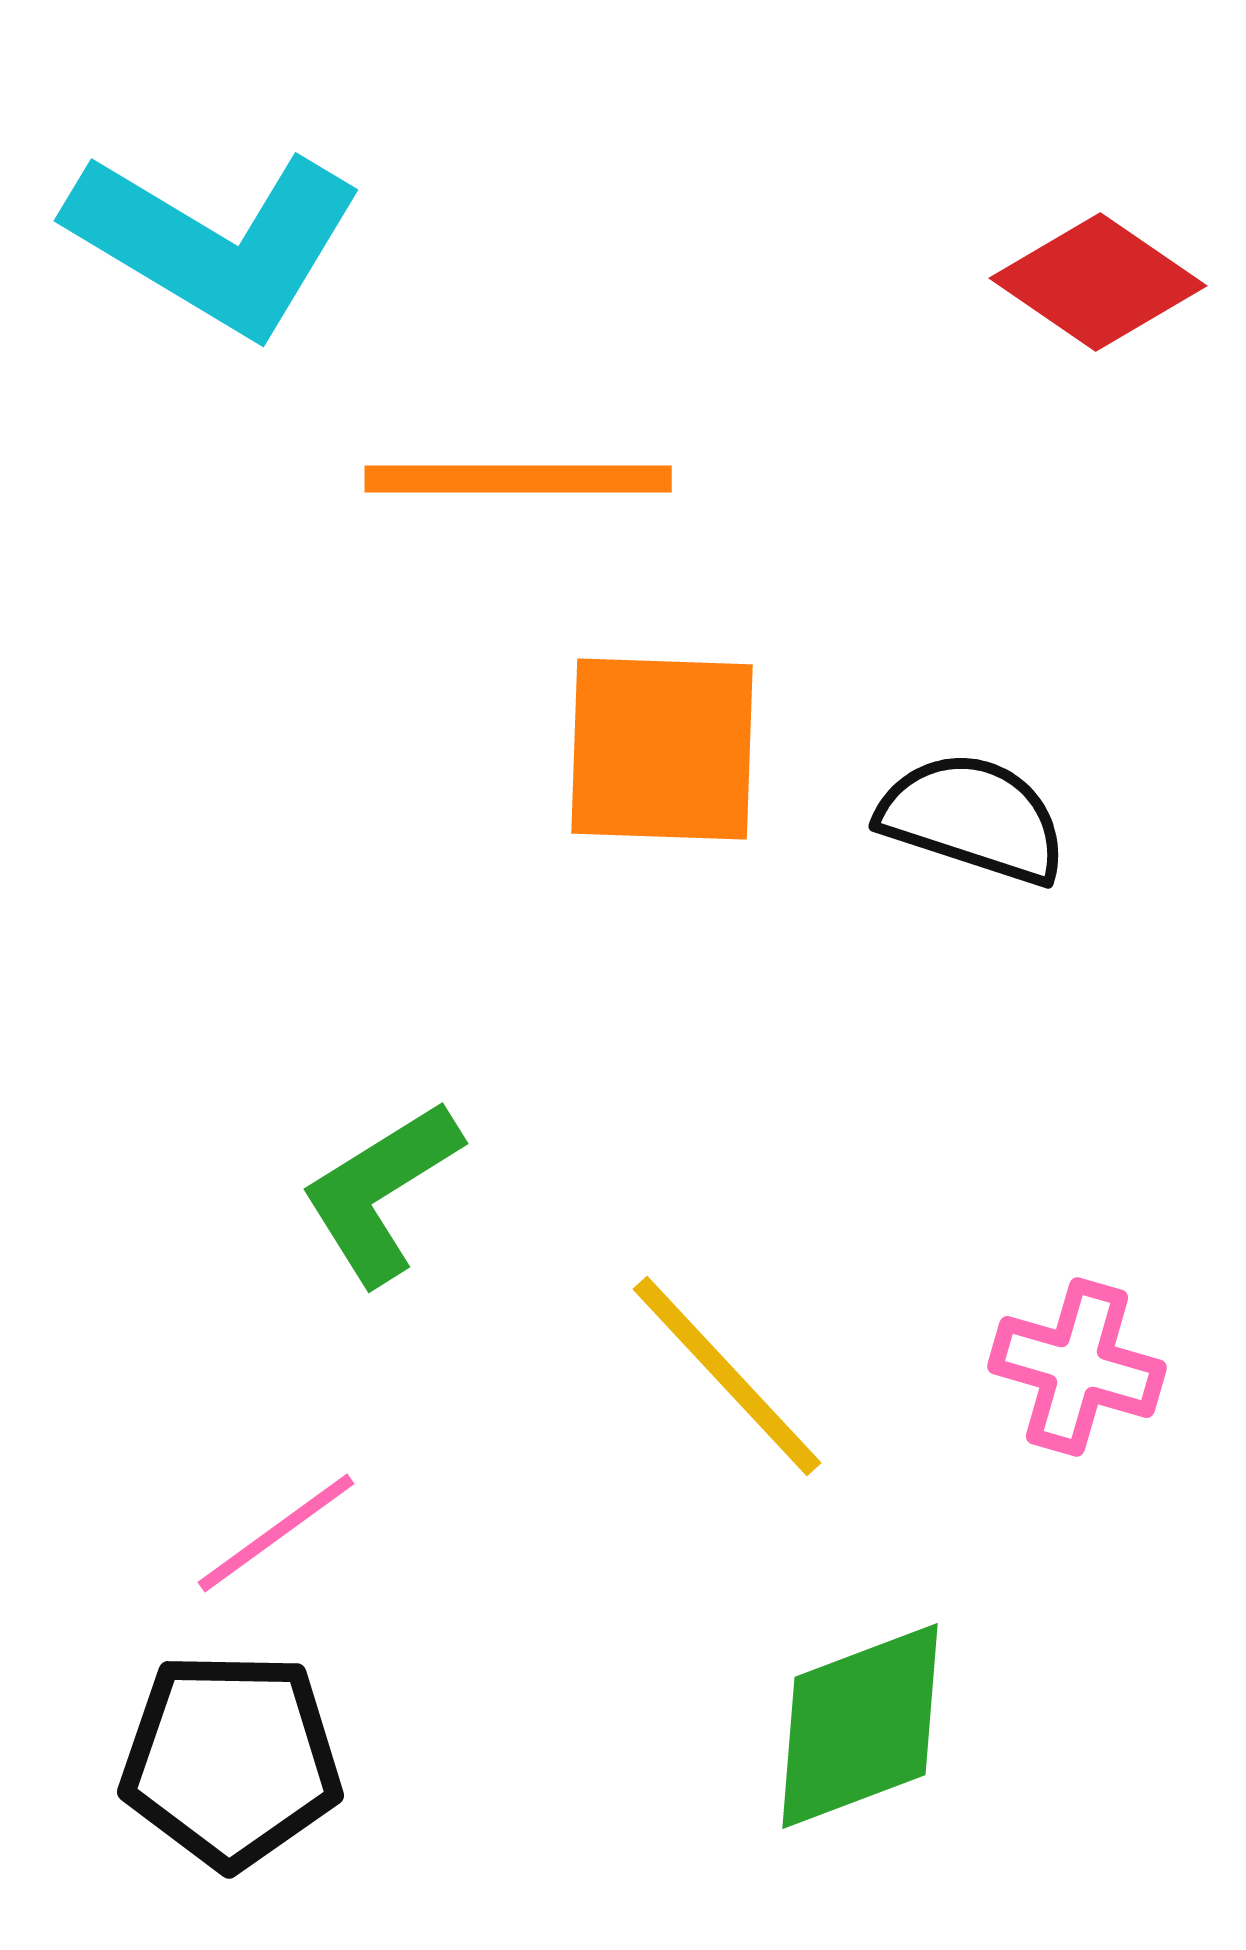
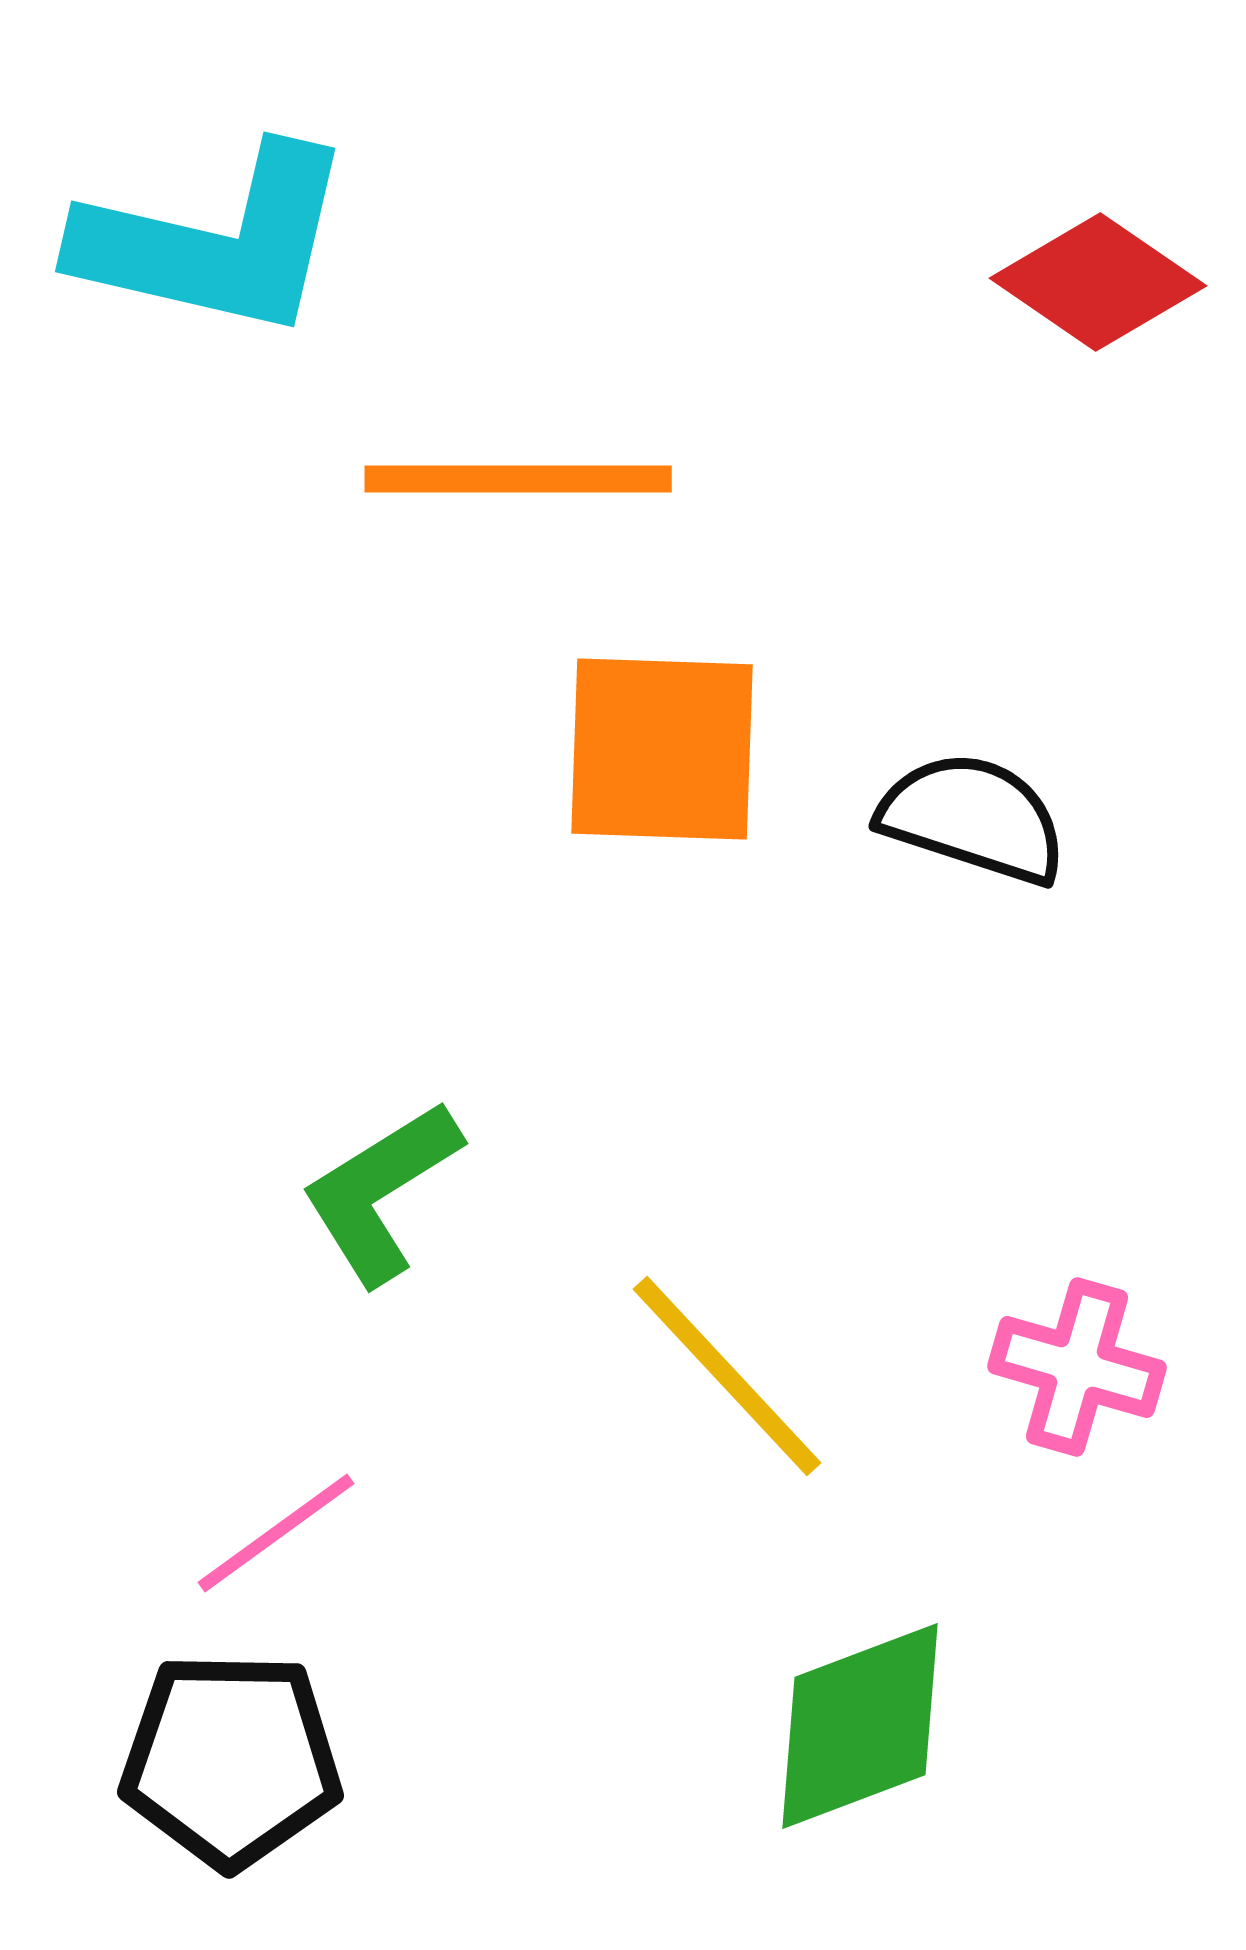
cyan L-shape: rotated 18 degrees counterclockwise
